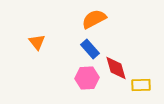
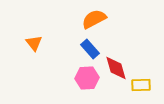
orange triangle: moved 3 px left, 1 px down
